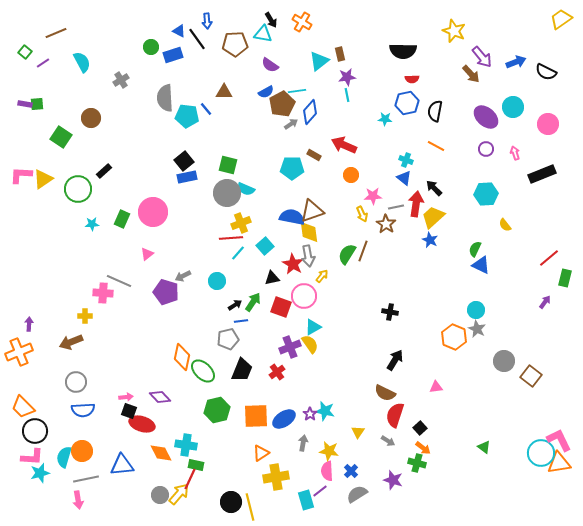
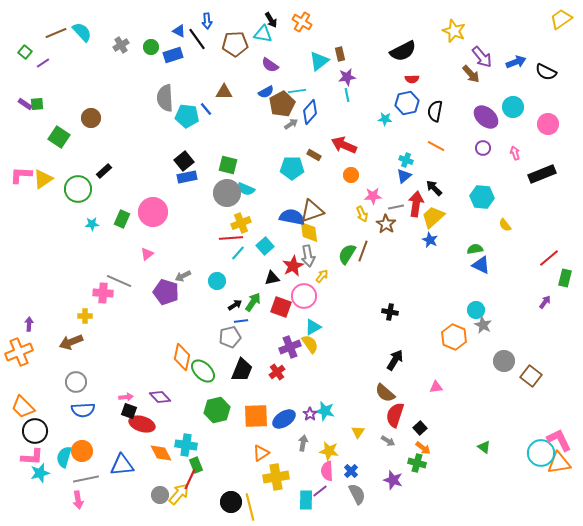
black semicircle at (403, 51): rotated 28 degrees counterclockwise
cyan semicircle at (82, 62): moved 30 px up; rotated 15 degrees counterclockwise
gray cross at (121, 80): moved 35 px up
purple rectangle at (25, 104): rotated 24 degrees clockwise
green square at (61, 137): moved 2 px left
purple circle at (486, 149): moved 3 px left, 1 px up
blue triangle at (404, 178): moved 2 px up; rotated 42 degrees clockwise
cyan hexagon at (486, 194): moved 4 px left, 3 px down; rotated 10 degrees clockwise
green semicircle at (475, 249): rotated 56 degrees clockwise
red star at (293, 264): moved 2 px down; rotated 15 degrees clockwise
gray star at (477, 329): moved 6 px right, 4 px up
gray pentagon at (228, 339): moved 2 px right, 2 px up
brown semicircle at (385, 393): rotated 15 degrees clockwise
green rectangle at (196, 465): rotated 56 degrees clockwise
gray semicircle at (357, 494): rotated 95 degrees clockwise
cyan rectangle at (306, 500): rotated 18 degrees clockwise
